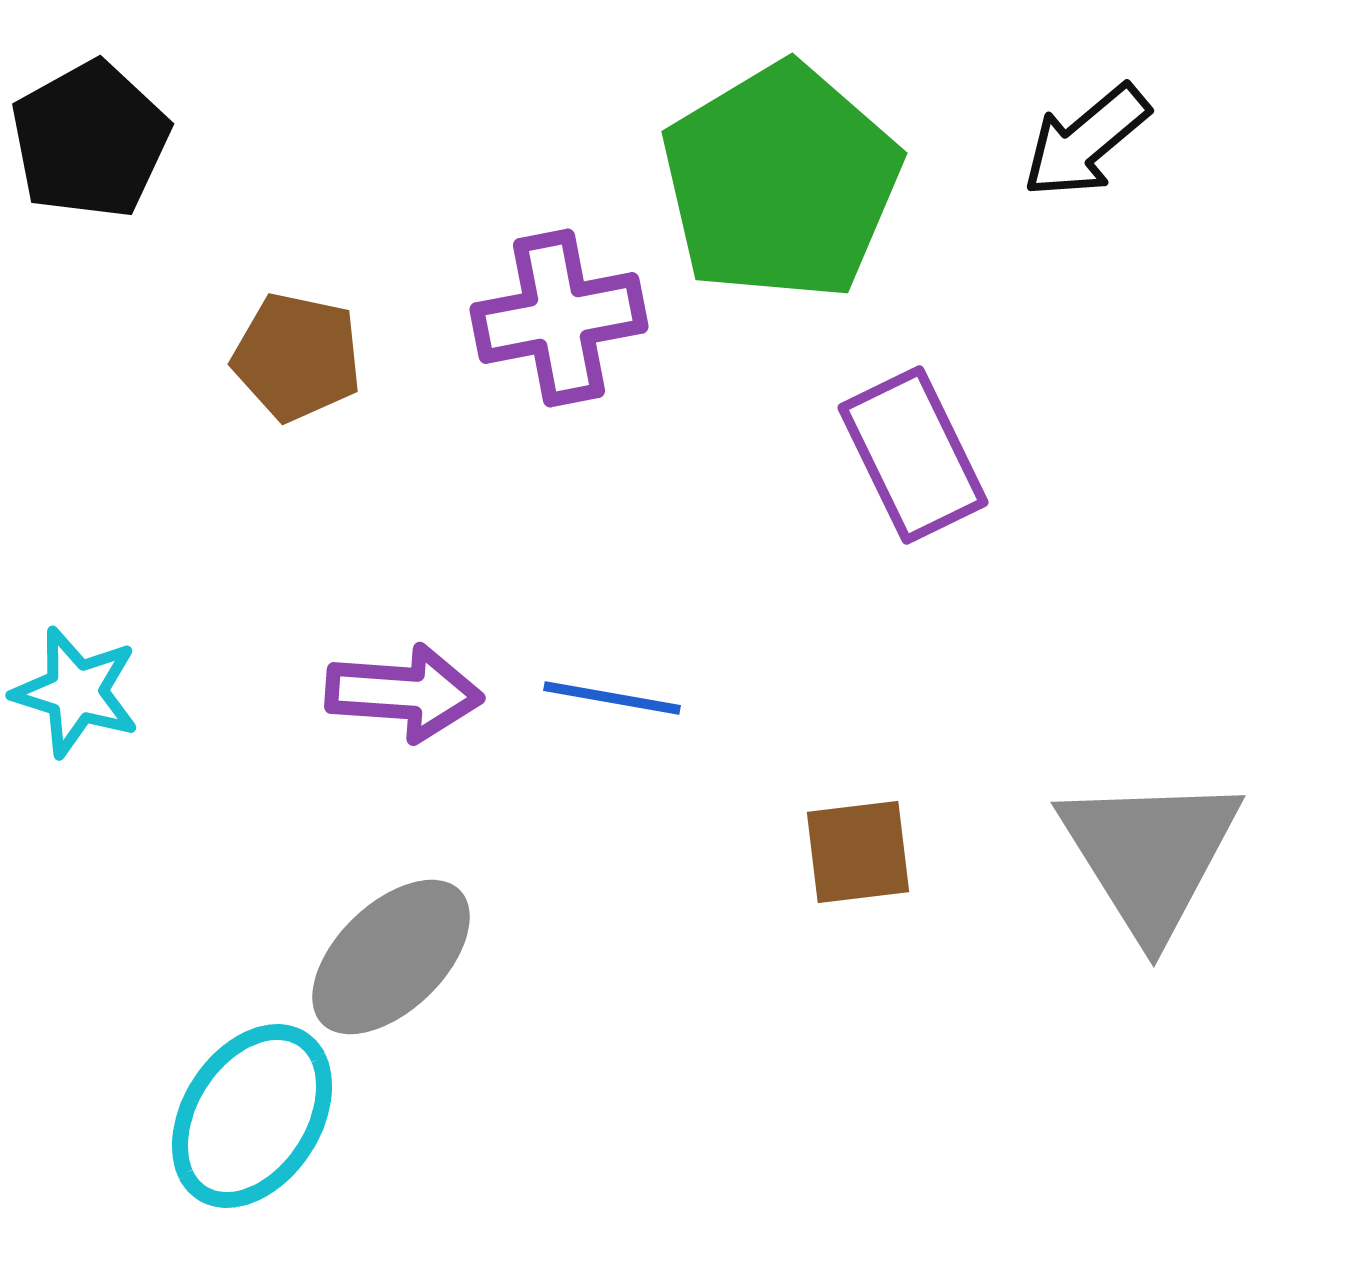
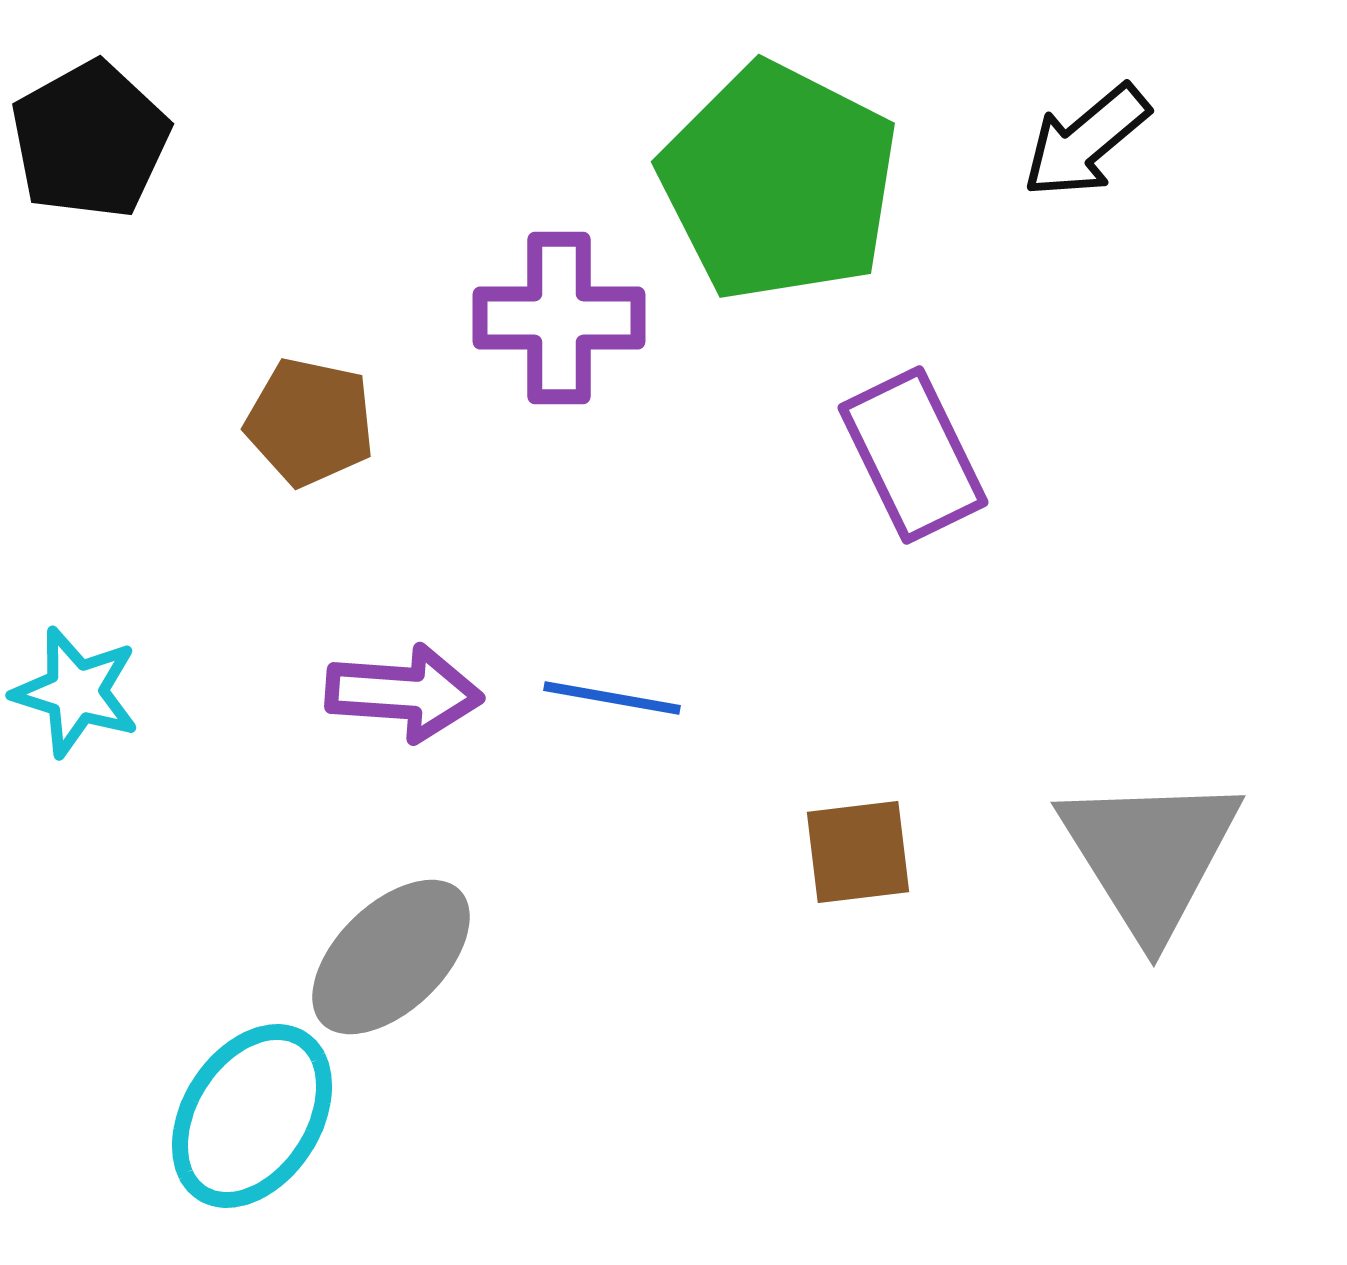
green pentagon: moved 2 px left; rotated 14 degrees counterclockwise
purple cross: rotated 11 degrees clockwise
brown pentagon: moved 13 px right, 65 px down
